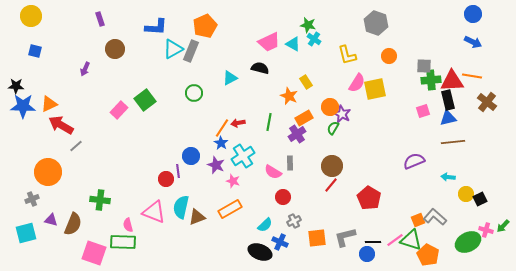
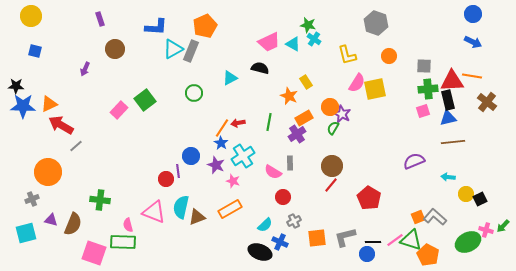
green cross at (431, 80): moved 3 px left, 9 px down
orange square at (418, 220): moved 3 px up
